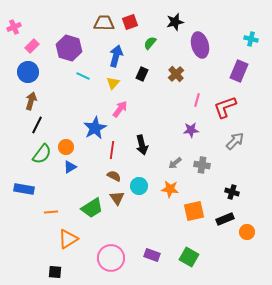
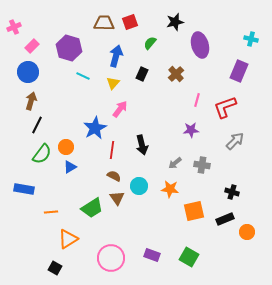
black square at (55, 272): moved 4 px up; rotated 24 degrees clockwise
